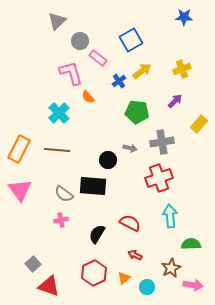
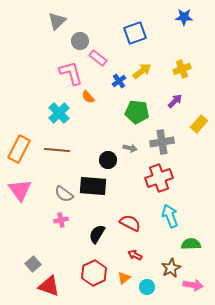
blue square: moved 4 px right, 7 px up; rotated 10 degrees clockwise
cyan arrow: rotated 15 degrees counterclockwise
